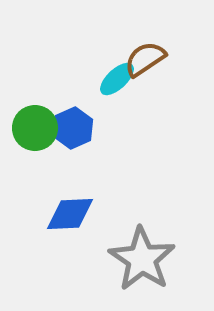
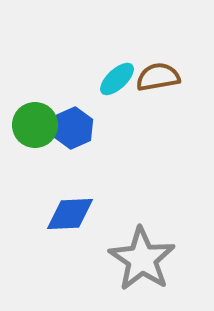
brown semicircle: moved 13 px right, 18 px down; rotated 24 degrees clockwise
green circle: moved 3 px up
